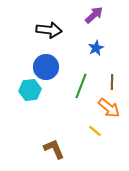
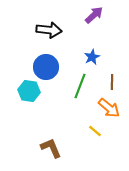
blue star: moved 4 px left, 9 px down
green line: moved 1 px left
cyan hexagon: moved 1 px left, 1 px down; rotated 15 degrees clockwise
brown L-shape: moved 3 px left, 1 px up
